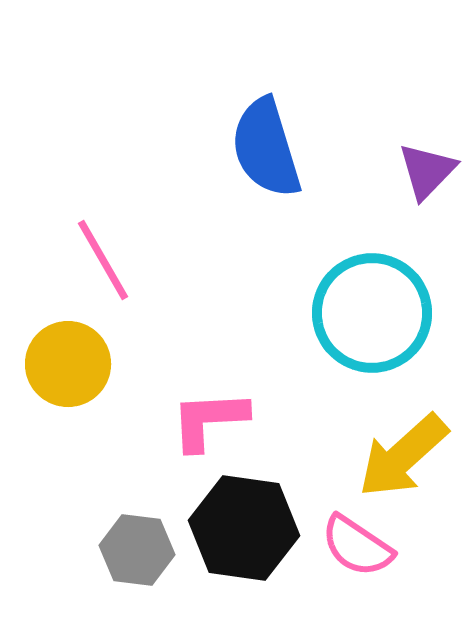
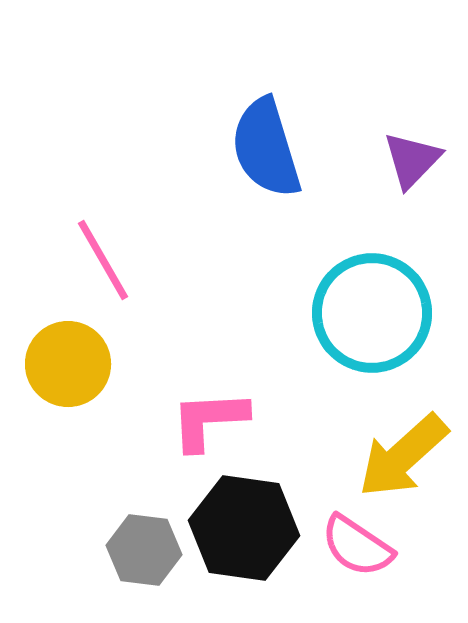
purple triangle: moved 15 px left, 11 px up
gray hexagon: moved 7 px right
